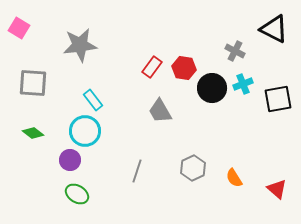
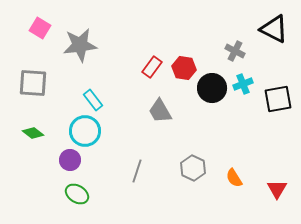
pink square: moved 21 px right
gray hexagon: rotated 10 degrees counterclockwise
red triangle: rotated 20 degrees clockwise
